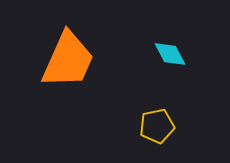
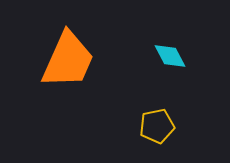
cyan diamond: moved 2 px down
